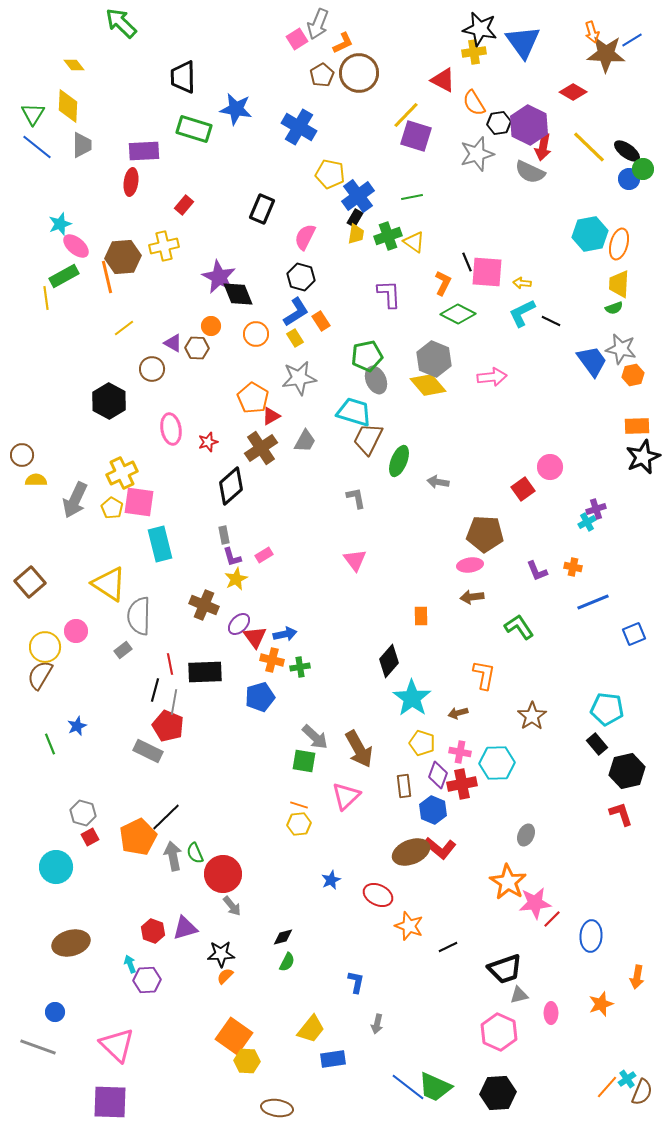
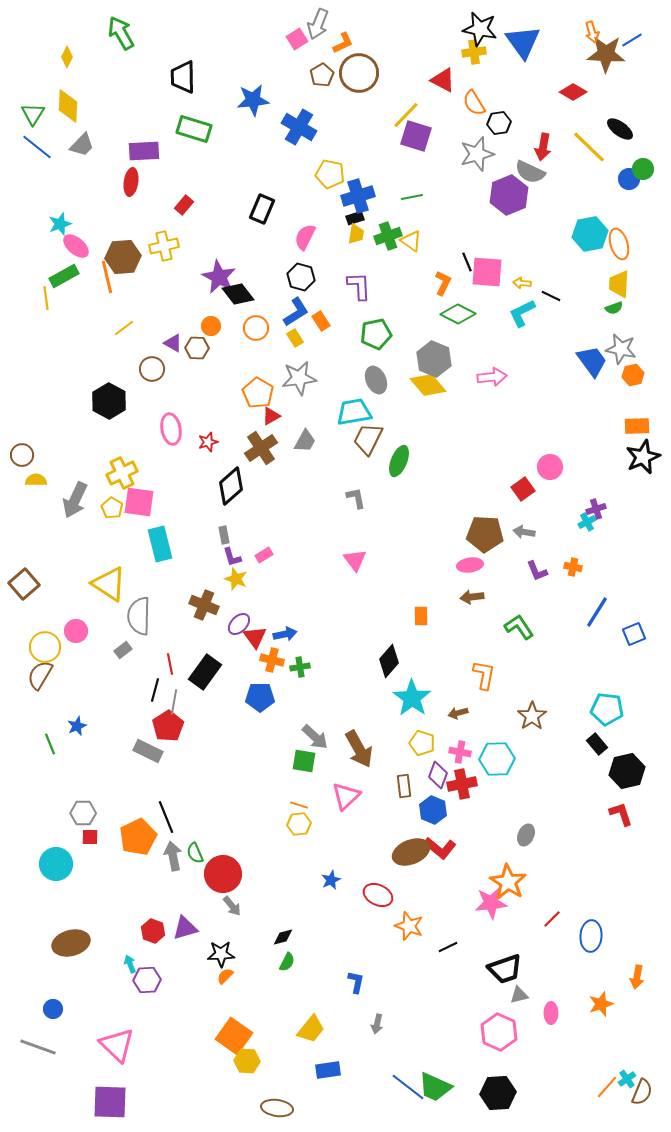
green arrow at (121, 23): moved 10 px down; rotated 16 degrees clockwise
yellow diamond at (74, 65): moved 7 px left, 8 px up; rotated 65 degrees clockwise
blue star at (236, 109): moved 17 px right, 9 px up; rotated 16 degrees counterclockwise
purple hexagon at (529, 125): moved 20 px left, 70 px down; rotated 12 degrees clockwise
gray trapezoid at (82, 145): rotated 44 degrees clockwise
black ellipse at (627, 151): moved 7 px left, 22 px up
blue cross at (358, 196): rotated 20 degrees clockwise
black rectangle at (355, 218): rotated 42 degrees clockwise
yellow triangle at (414, 242): moved 3 px left, 1 px up
orange ellipse at (619, 244): rotated 32 degrees counterclockwise
black diamond at (238, 294): rotated 16 degrees counterclockwise
purple L-shape at (389, 294): moved 30 px left, 8 px up
black line at (551, 321): moved 25 px up
orange circle at (256, 334): moved 6 px up
green pentagon at (367, 356): moved 9 px right, 22 px up
orange pentagon at (253, 398): moved 5 px right, 5 px up
cyan trapezoid at (354, 412): rotated 27 degrees counterclockwise
gray arrow at (438, 482): moved 86 px right, 50 px down
yellow star at (236, 579): rotated 25 degrees counterclockwise
brown square at (30, 582): moved 6 px left, 2 px down
blue line at (593, 602): moved 4 px right, 10 px down; rotated 36 degrees counterclockwise
black rectangle at (205, 672): rotated 52 degrees counterclockwise
blue pentagon at (260, 697): rotated 16 degrees clockwise
red pentagon at (168, 726): rotated 16 degrees clockwise
cyan hexagon at (497, 763): moved 4 px up
gray hexagon at (83, 813): rotated 15 degrees counterclockwise
black line at (166, 817): rotated 68 degrees counterclockwise
red square at (90, 837): rotated 30 degrees clockwise
cyan circle at (56, 867): moved 3 px up
pink star at (535, 903): moved 44 px left
blue circle at (55, 1012): moved 2 px left, 3 px up
blue rectangle at (333, 1059): moved 5 px left, 11 px down
